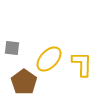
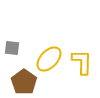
yellow L-shape: moved 2 px up
